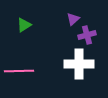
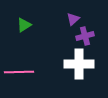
purple cross: moved 2 px left, 1 px down
pink line: moved 1 px down
